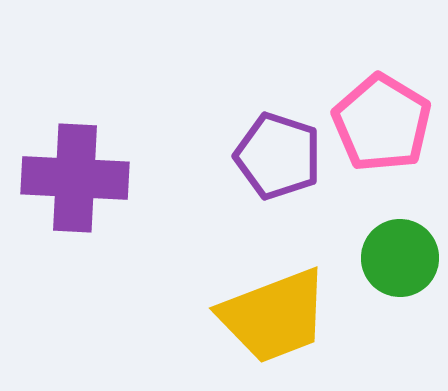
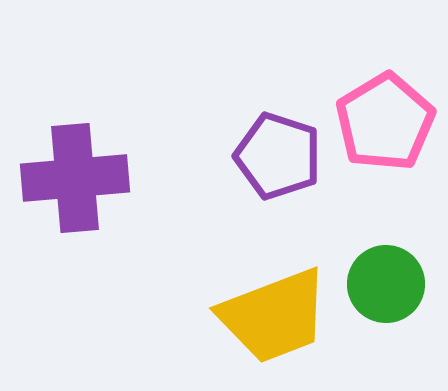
pink pentagon: moved 3 px right, 1 px up; rotated 10 degrees clockwise
purple cross: rotated 8 degrees counterclockwise
green circle: moved 14 px left, 26 px down
